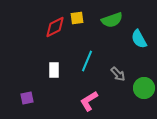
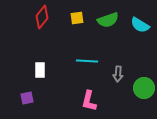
green semicircle: moved 4 px left
red diamond: moved 13 px left, 10 px up; rotated 25 degrees counterclockwise
cyan semicircle: moved 1 px right, 14 px up; rotated 30 degrees counterclockwise
cyan line: rotated 70 degrees clockwise
white rectangle: moved 14 px left
gray arrow: rotated 49 degrees clockwise
pink L-shape: rotated 45 degrees counterclockwise
